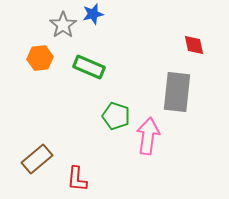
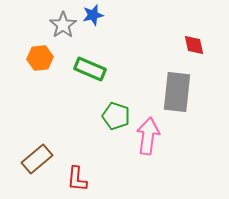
blue star: moved 1 px down
green rectangle: moved 1 px right, 2 px down
